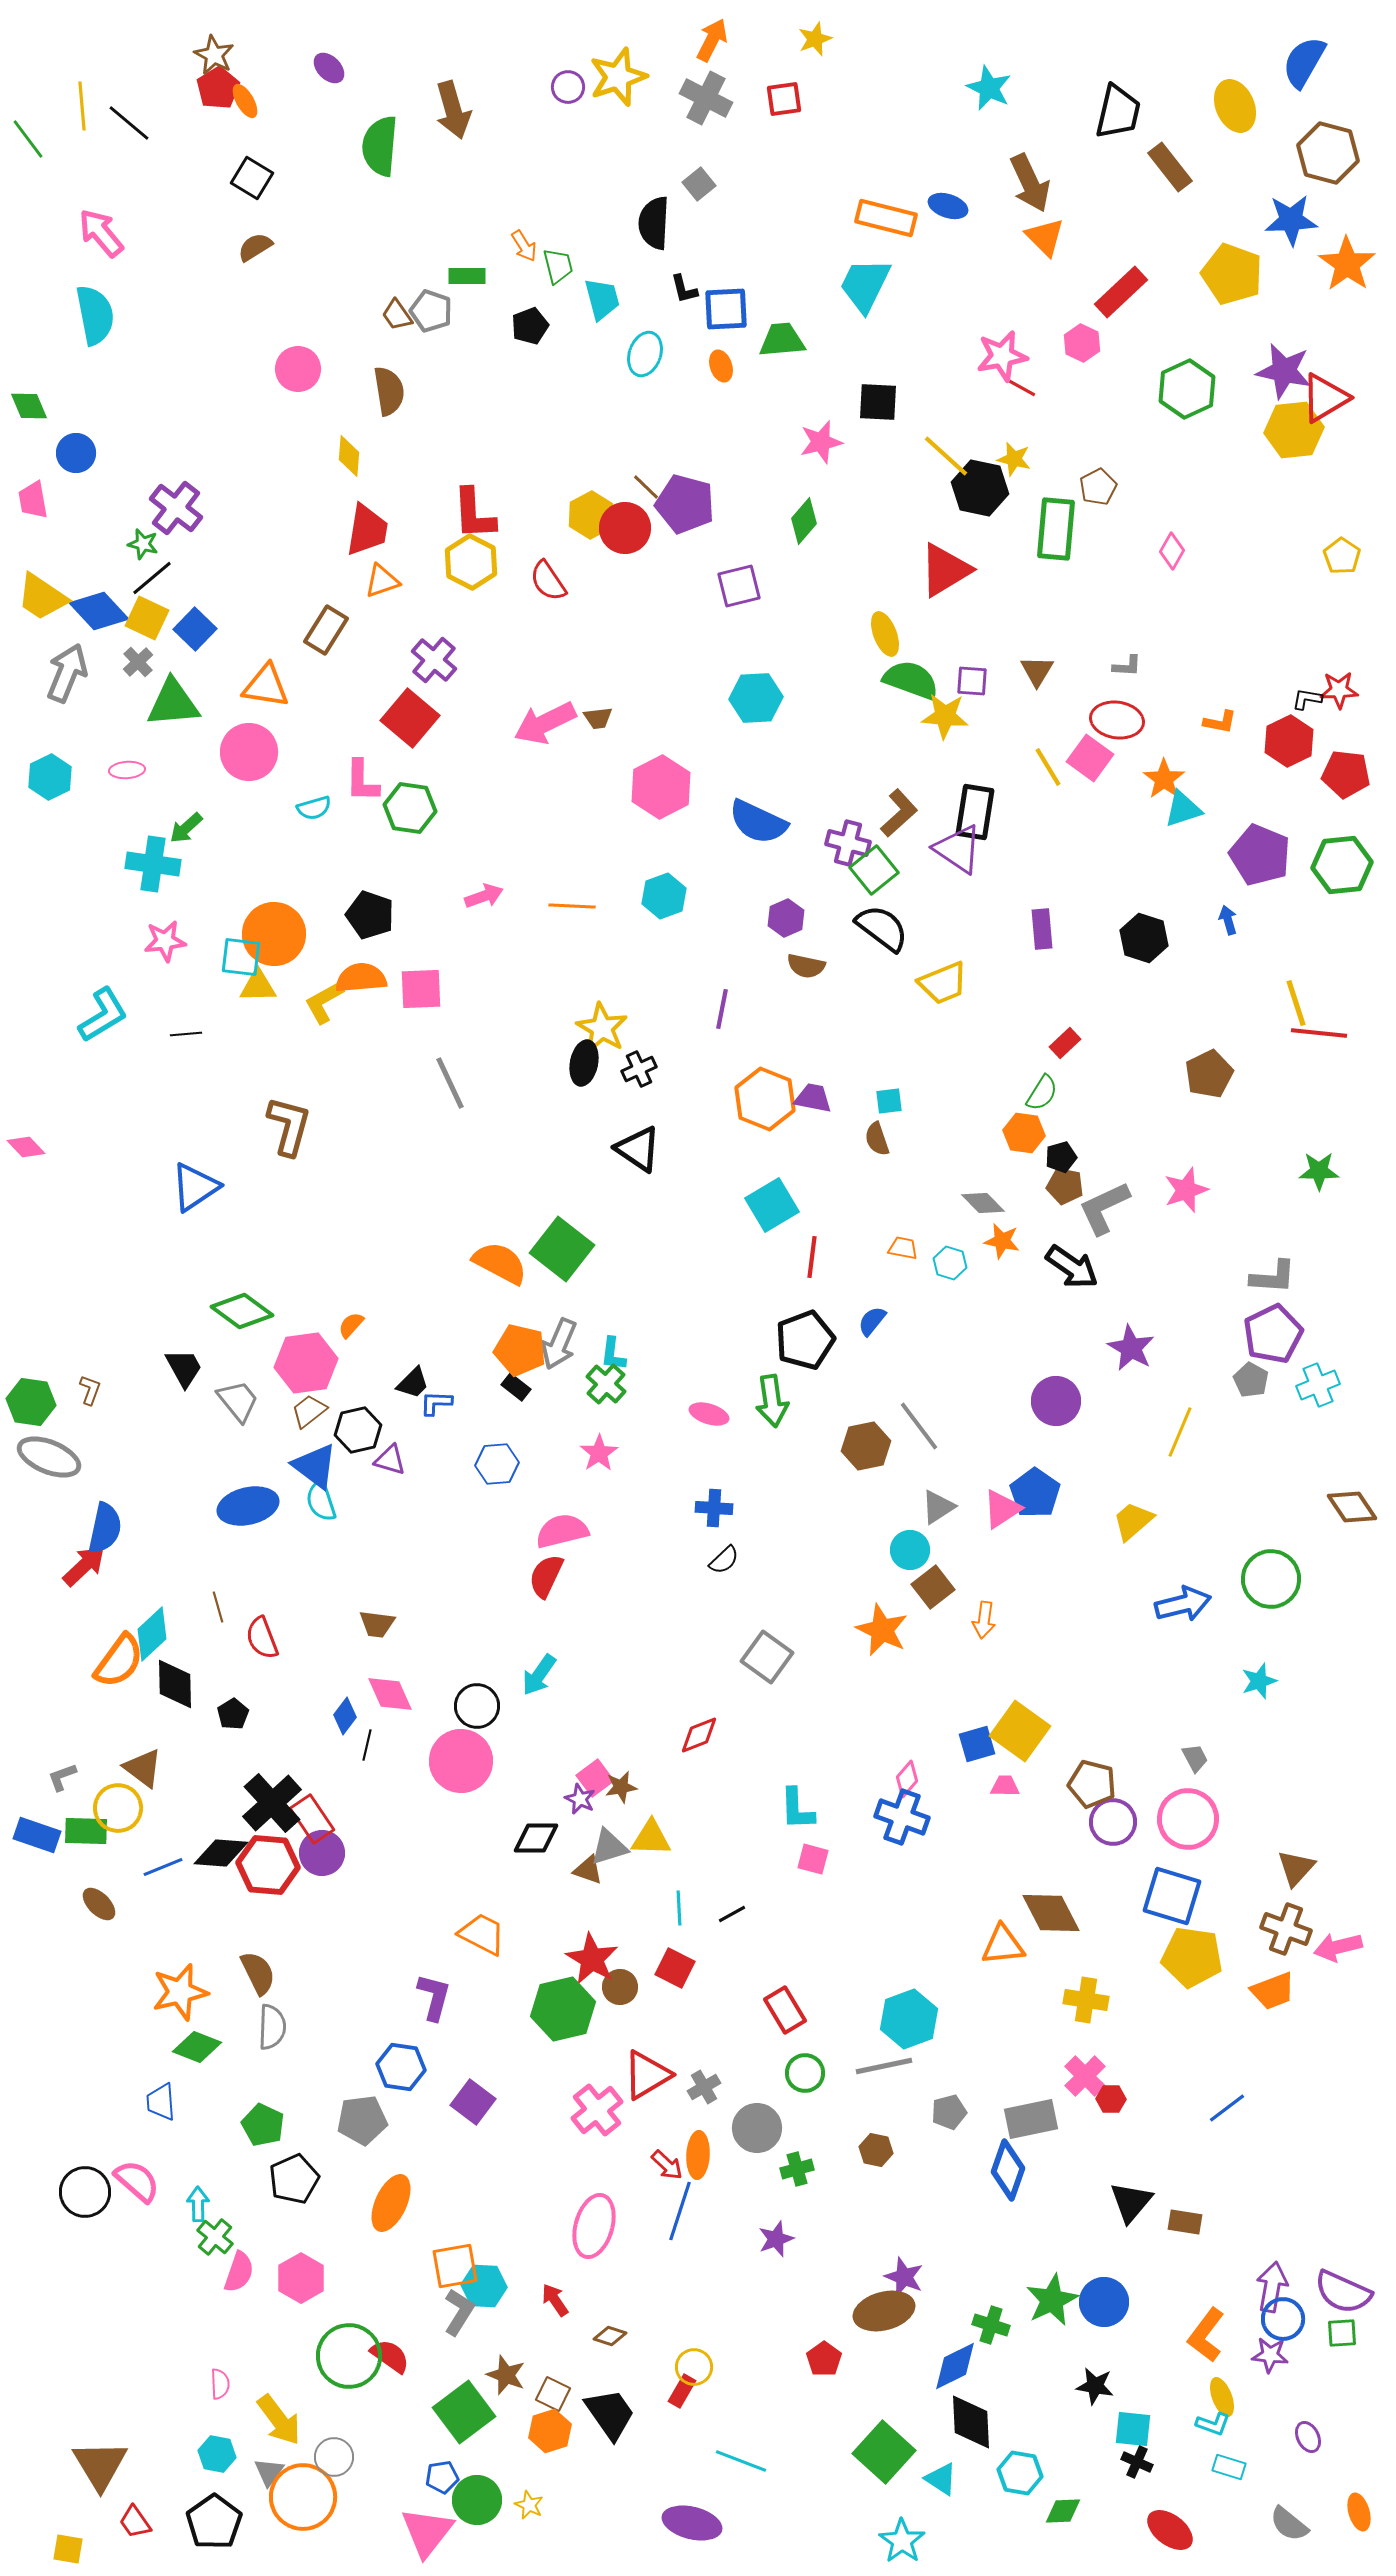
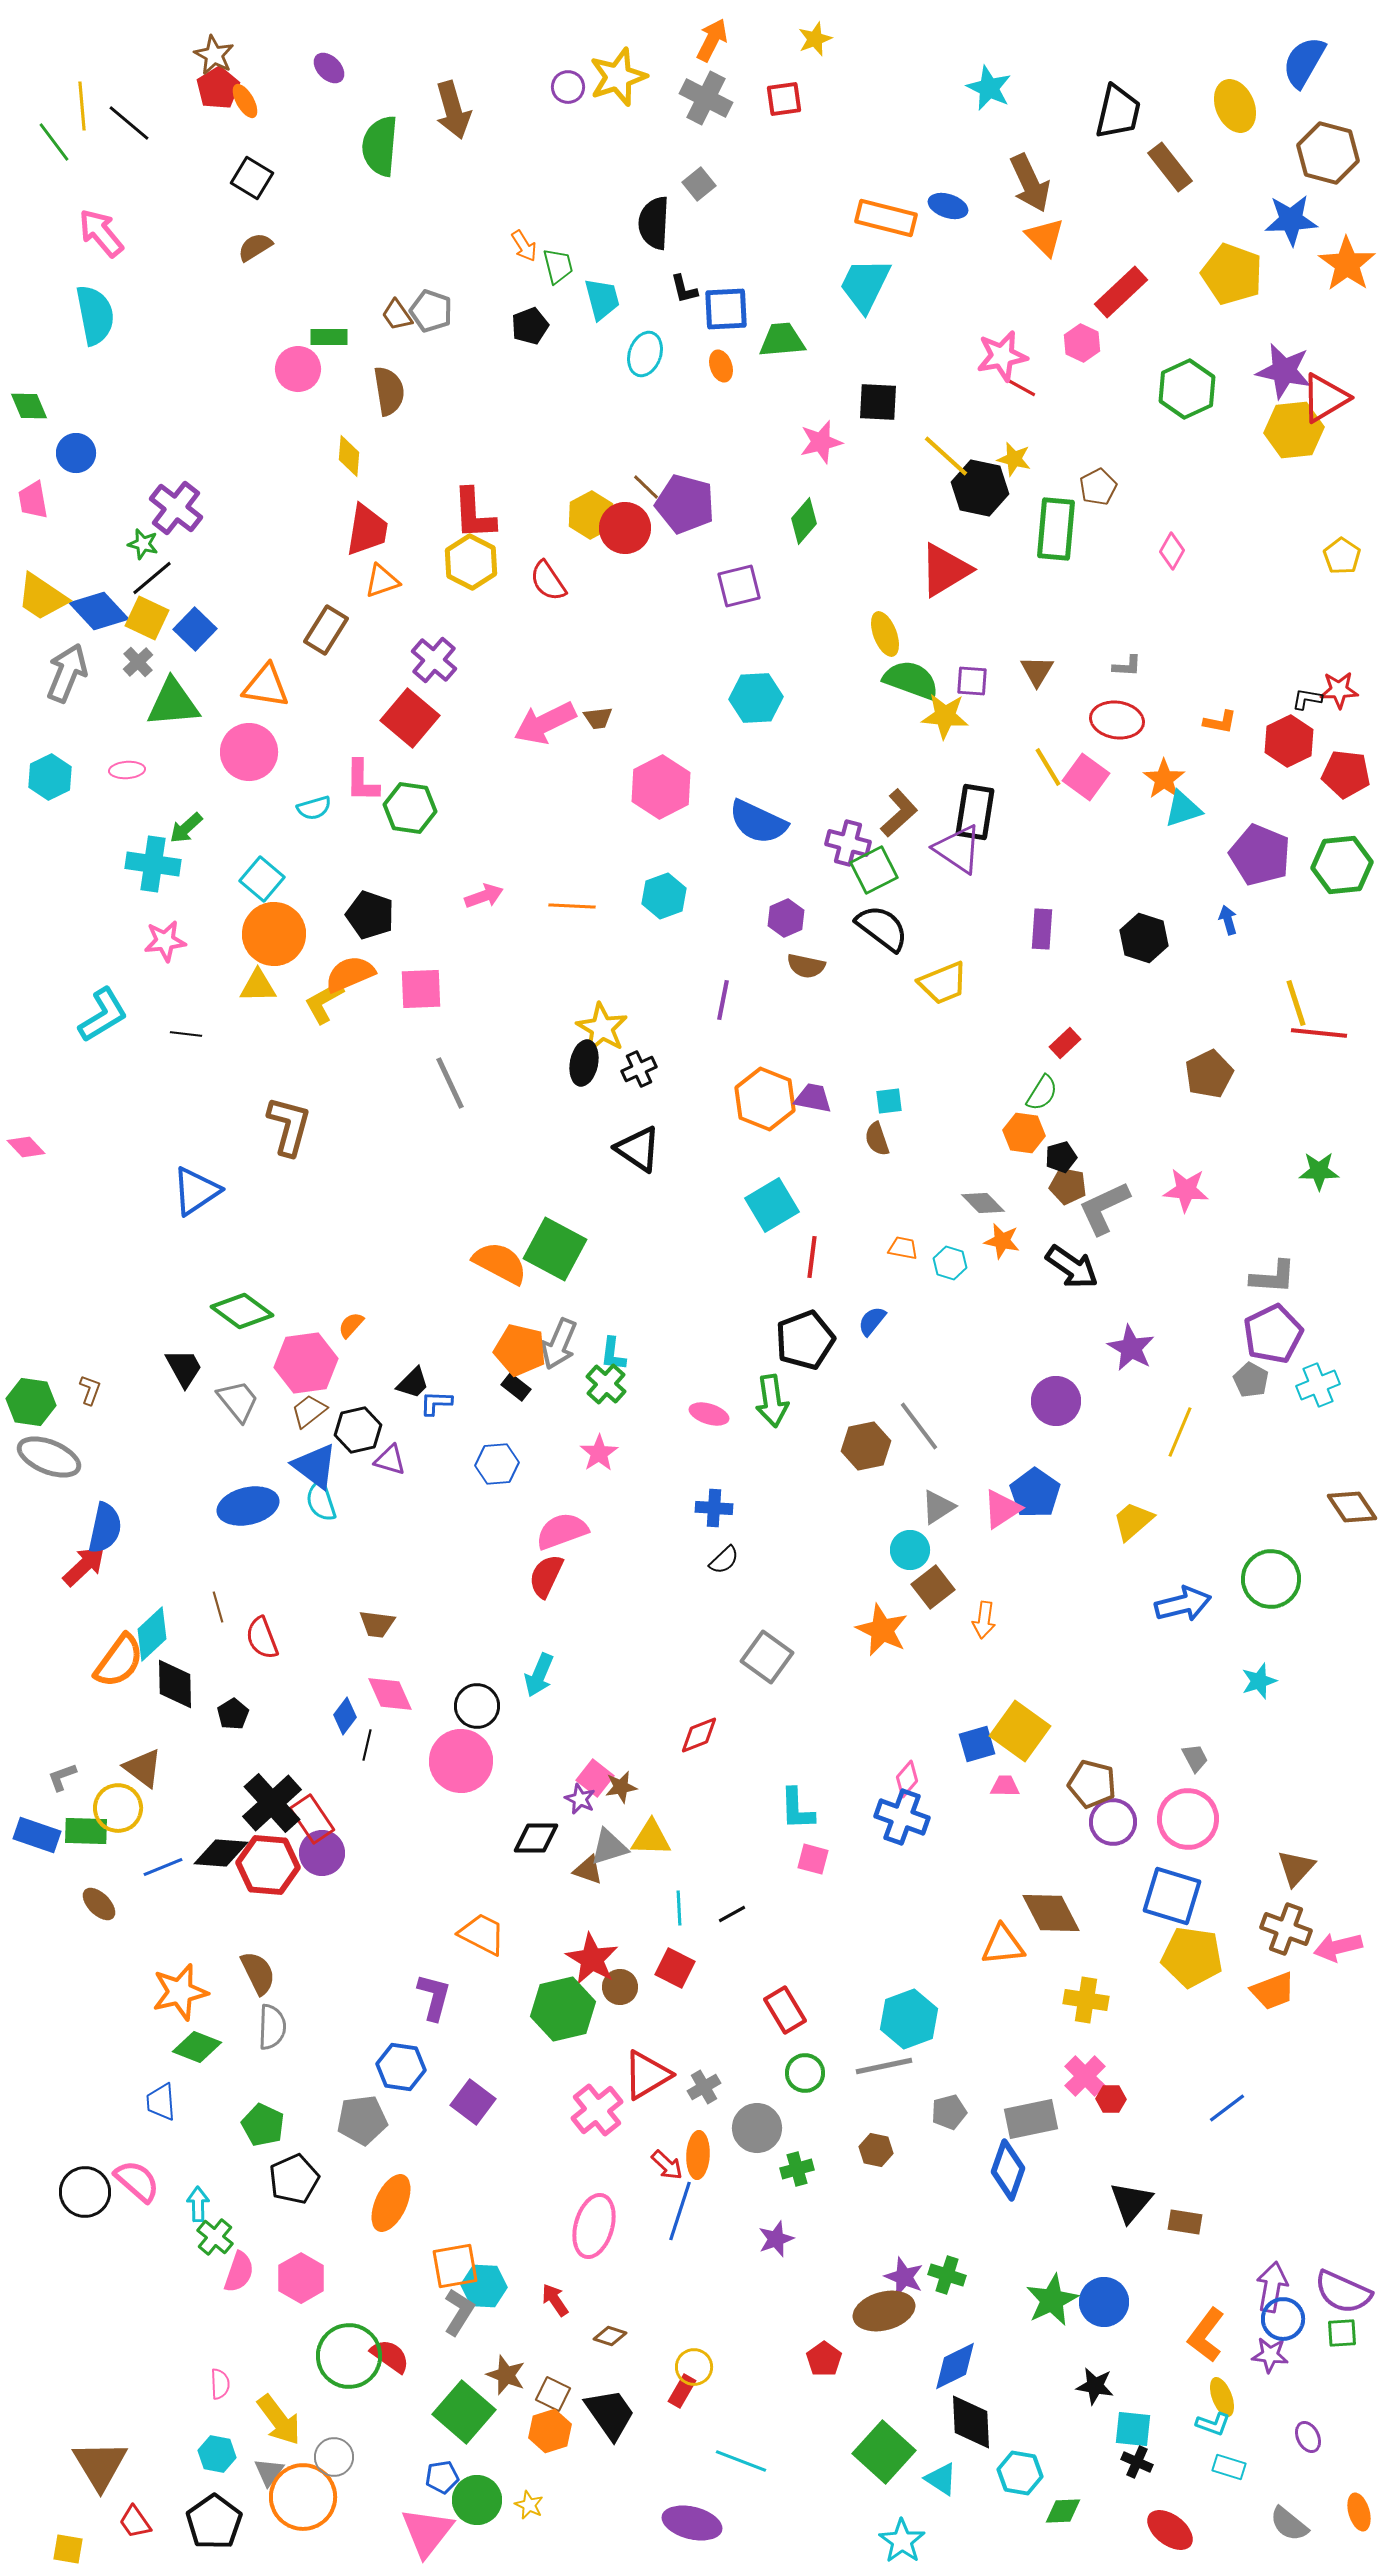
green line at (28, 139): moved 26 px right, 3 px down
green rectangle at (467, 276): moved 138 px left, 61 px down
pink square at (1090, 758): moved 4 px left, 19 px down
green square at (874, 870): rotated 12 degrees clockwise
purple rectangle at (1042, 929): rotated 9 degrees clockwise
cyan square at (241, 957): moved 21 px right, 78 px up; rotated 33 degrees clockwise
orange semicircle at (361, 978): moved 11 px left, 4 px up; rotated 18 degrees counterclockwise
purple line at (722, 1009): moved 1 px right, 9 px up
black line at (186, 1034): rotated 12 degrees clockwise
brown pentagon at (1065, 1186): moved 3 px right
blue triangle at (195, 1187): moved 1 px right, 4 px down
pink star at (1186, 1190): rotated 24 degrees clockwise
green square at (562, 1249): moved 7 px left; rotated 10 degrees counterclockwise
pink semicircle at (562, 1531): rotated 6 degrees counterclockwise
cyan arrow at (539, 1675): rotated 12 degrees counterclockwise
pink square at (595, 1778): rotated 15 degrees counterclockwise
green cross at (991, 2325): moved 44 px left, 50 px up
green square at (464, 2412): rotated 12 degrees counterclockwise
